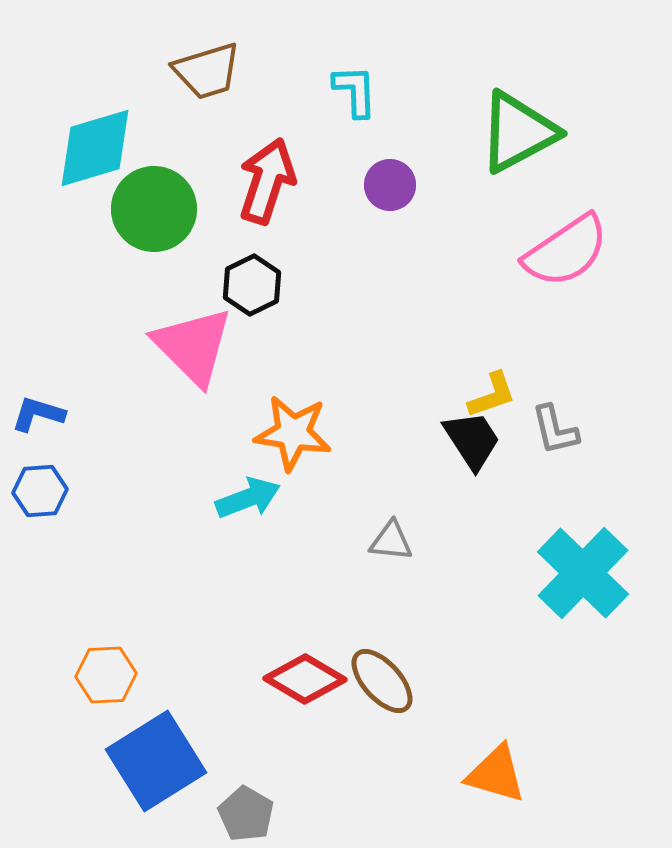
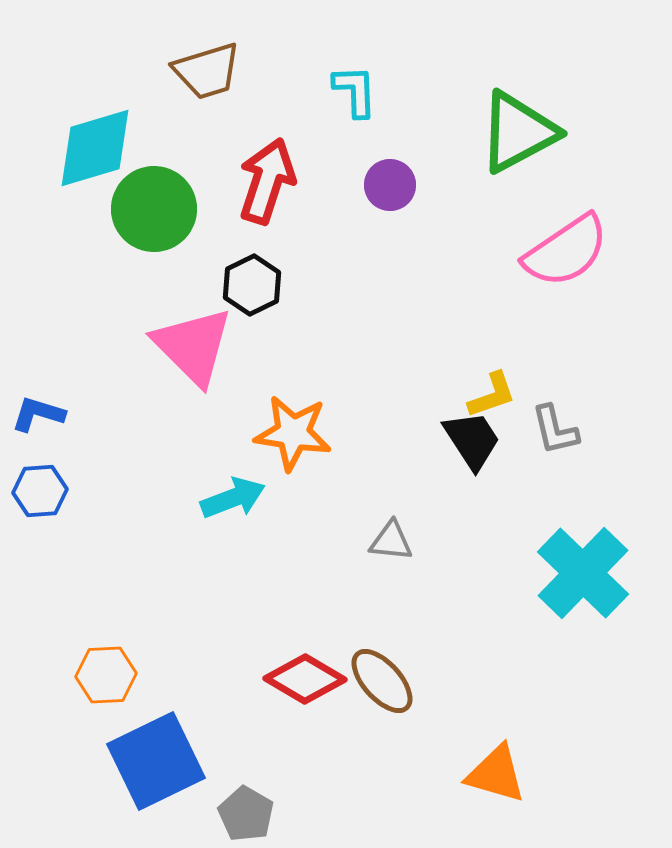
cyan arrow: moved 15 px left
blue square: rotated 6 degrees clockwise
